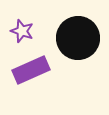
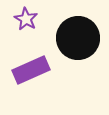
purple star: moved 4 px right, 12 px up; rotated 10 degrees clockwise
